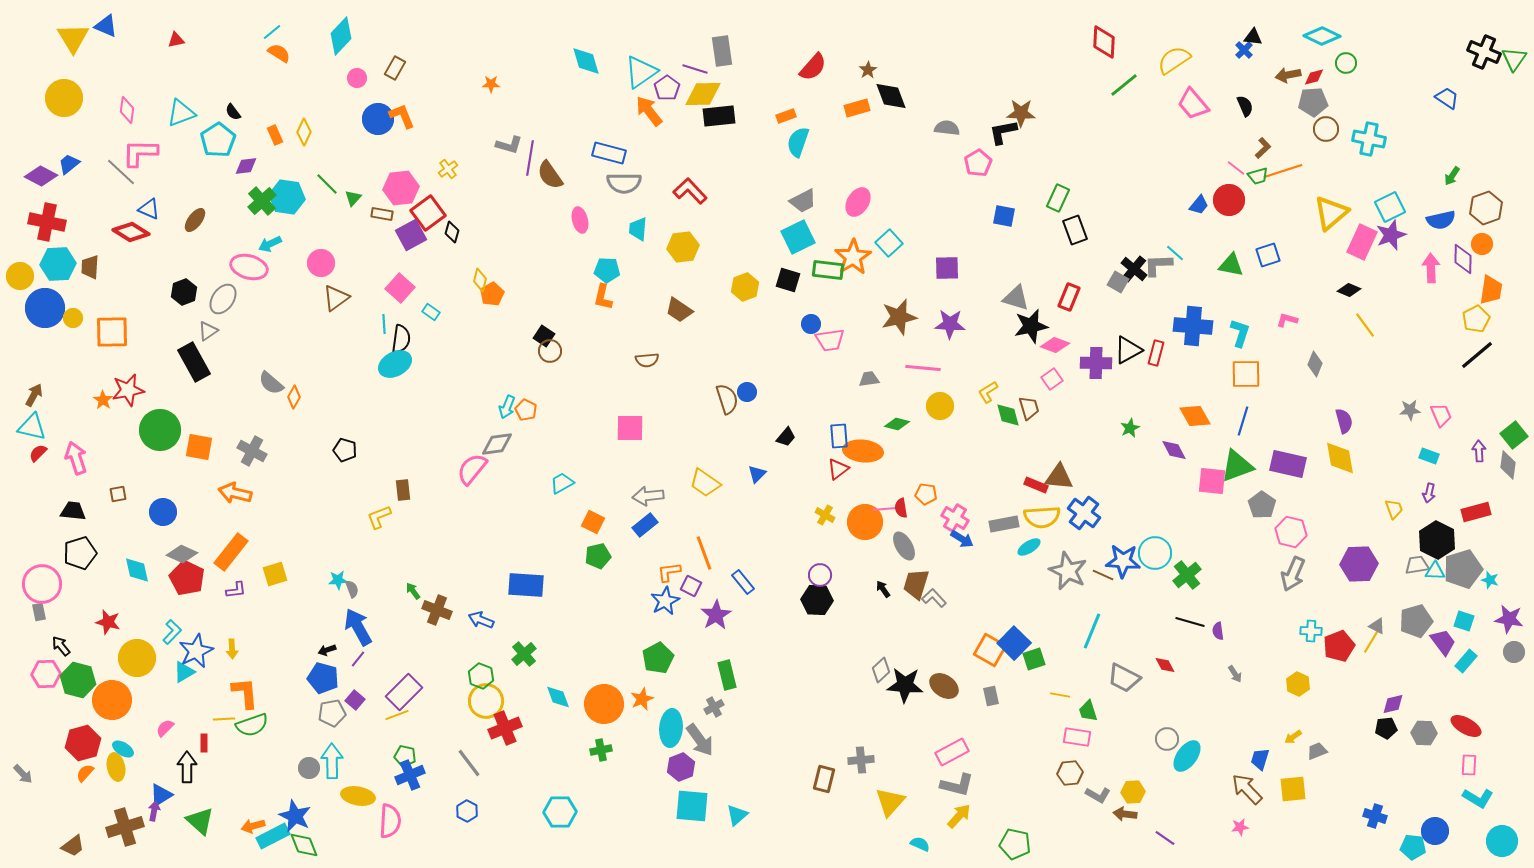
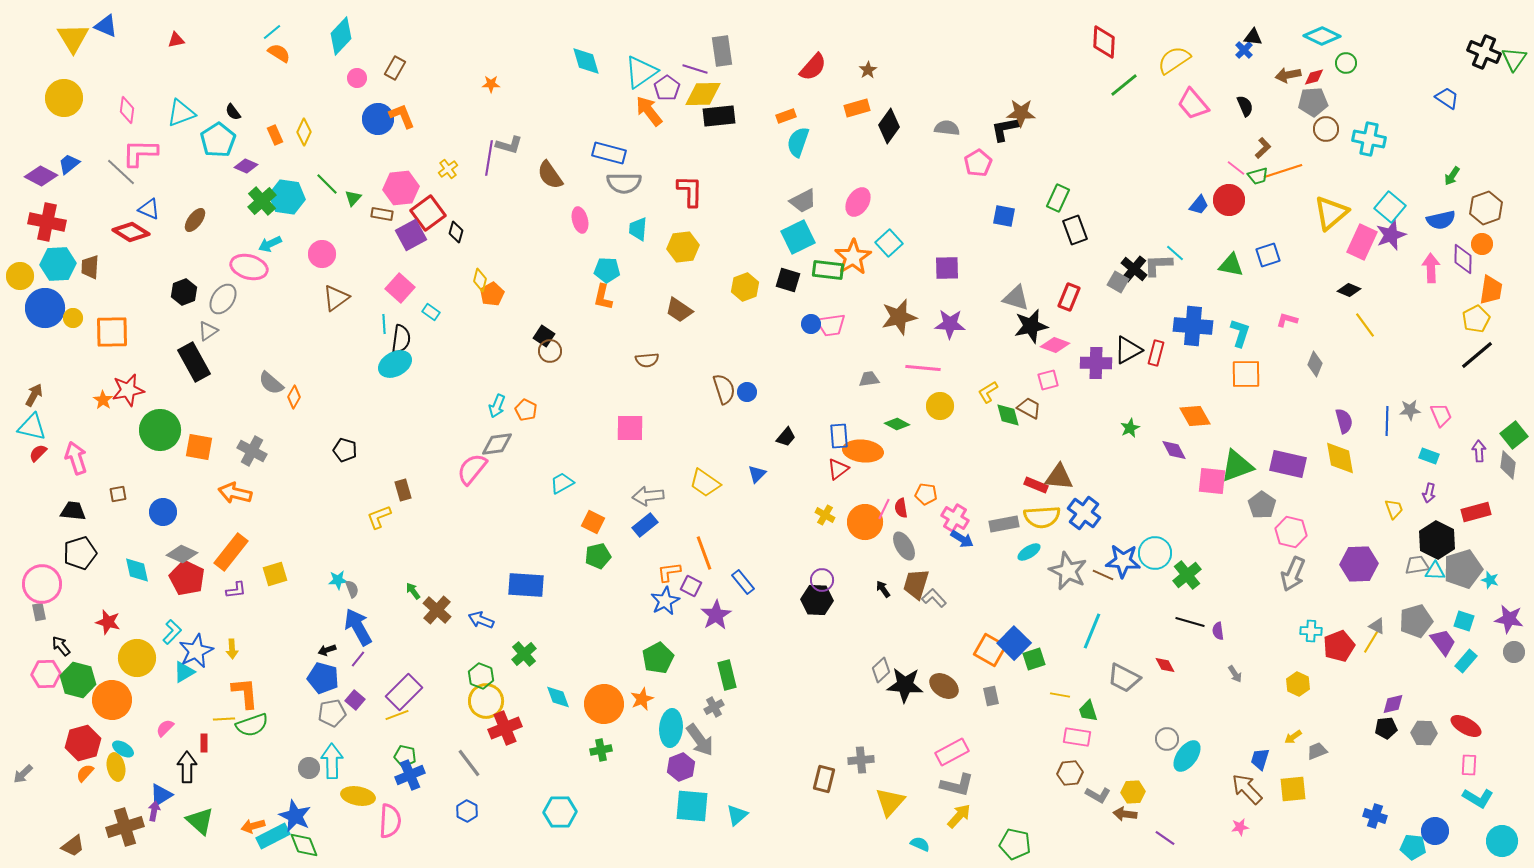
black diamond at (891, 96): moved 2 px left, 30 px down; rotated 56 degrees clockwise
black L-shape at (1003, 132): moved 2 px right, 3 px up
purple line at (530, 158): moved 41 px left
purple diamond at (246, 166): rotated 30 degrees clockwise
red L-shape at (690, 191): rotated 44 degrees clockwise
cyan square at (1390, 207): rotated 24 degrees counterclockwise
black diamond at (452, 232): moved 4 px right
pink circle at (321, 263): moved 1 px right, 9 px up
pink trapezoid at (830, 340): moved 1 px right, 15 px up
pink square at (1052, 379): moved 4 px left, 1 px down; rotated 20 degrees clockwise
brown semicircle at (727, 399): moved 3 px left, 10 px up
cyan arrow at (507, 407): moved 10 px left, 1 px up
brown trapezoid at (1029, 408): rotated 45 degrees counterclockwise
blue line at (1243, 421): moved 144 px right; rotated 16 degrees counterclockwise
green diamond at (897, 424): rotated 15 degrees clockwise
brown rectangle at (403, 490): rotated 10 degrees counterclockwise
pink line at (884, 509): rotated 60 degrees counterclockwise
cyan ellipse at (1029, 547): moved 5 px down
purple circle at (820, 575): moved 2 px right, 5 px down
brown cross at (437, 610): rotated 20 degrees clockwise
gray arrow at (23, 774): rotated 90 degrees clockwise
